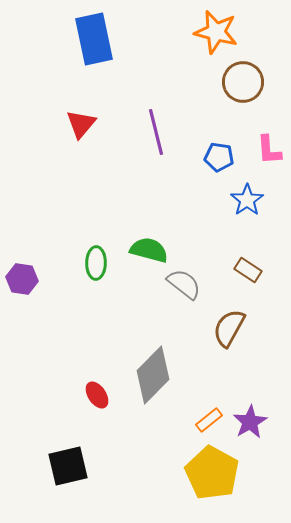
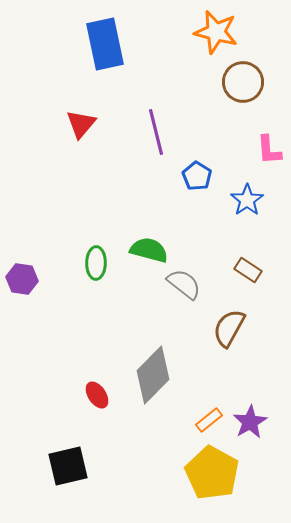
blue rectangle: moved 11 px right, 5 px down
blue pentagon: moved 22 px left, 19 px down; rotated 24 degrees clockwise
